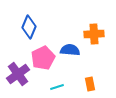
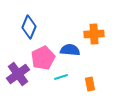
cyan line: moved 4 px right, 10 px up
